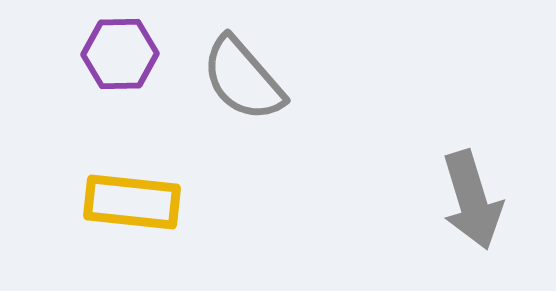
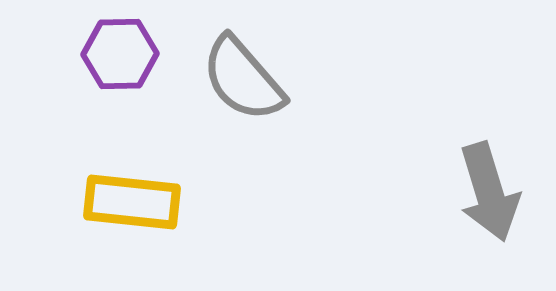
gray arrow: moved 17 px right, 8 px up
